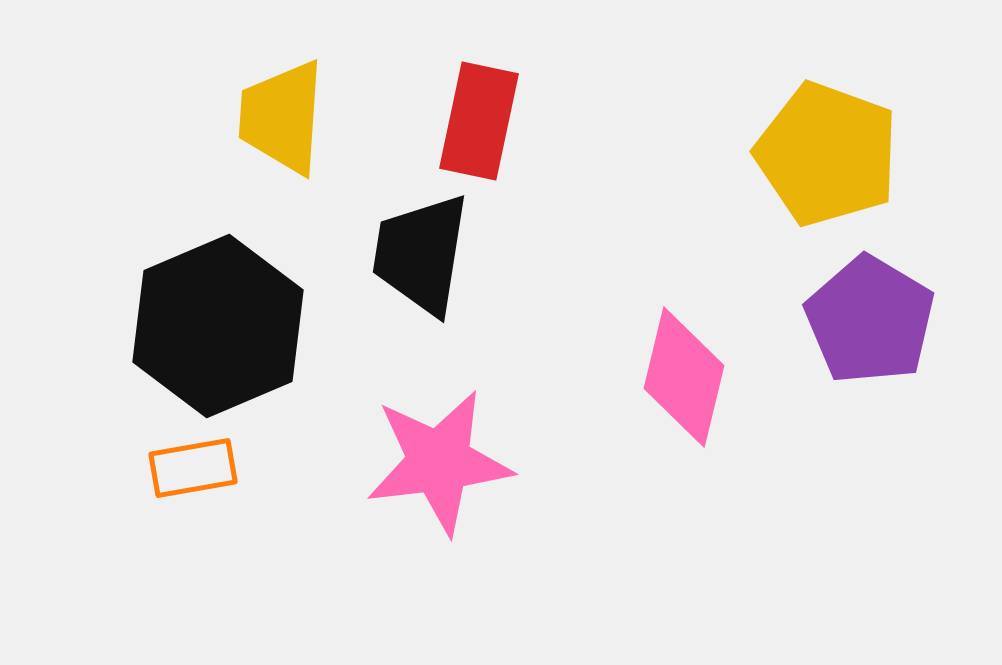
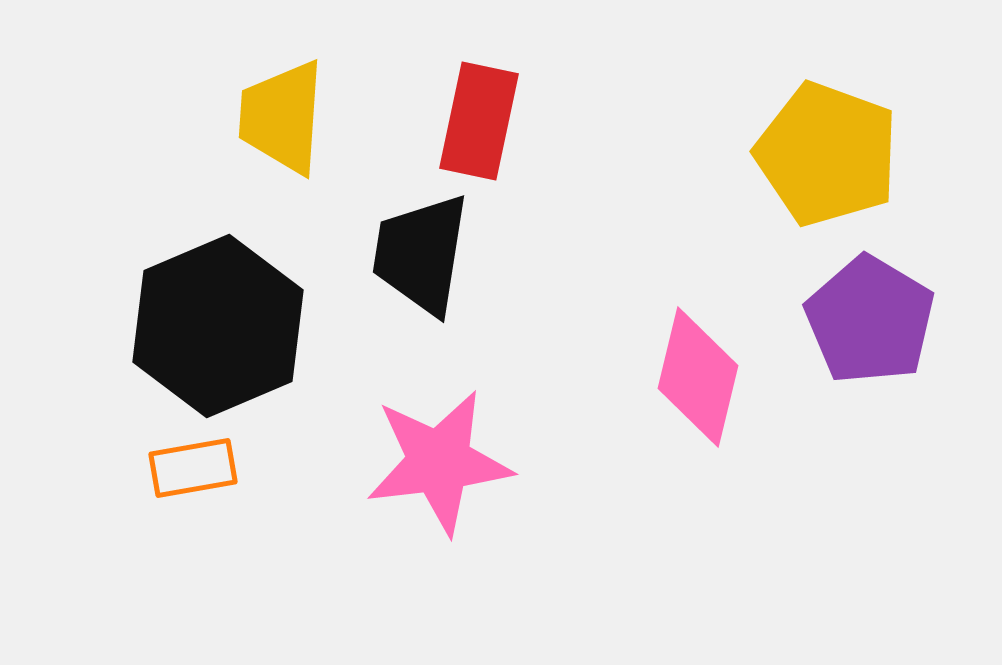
pink diamond: moved 14 px right
